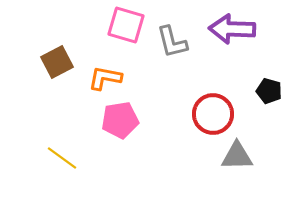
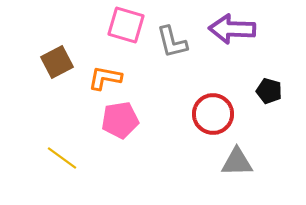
gray triangle: moved 6 px down
